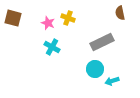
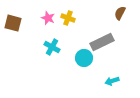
brown semicircle: rotated 40 degrees clockwise
brown square: moved 5 px down
pink star: moved 5 px up
cyan circle: moved 11 px left, 11 px up
